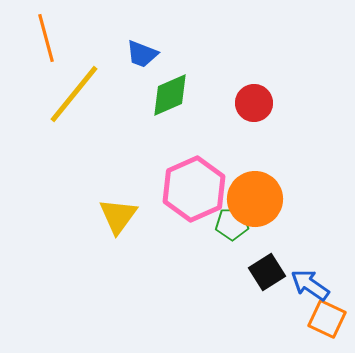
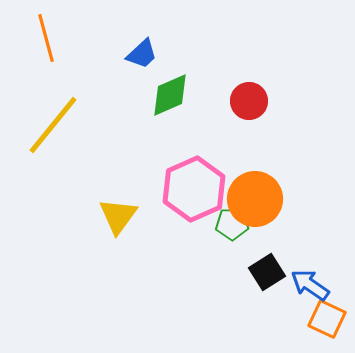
blue trapezoid: rotated 64 degrees counterclockwise
yellow line: moved 21 px left, 31 px down
red circle: moved 5 px left, 2 px up
